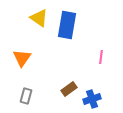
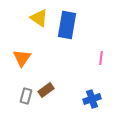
pink line: moved 1 px down
brown rectangle: moved 23 px left, 1 px down
